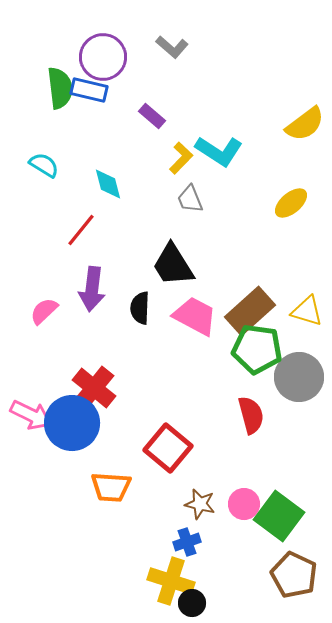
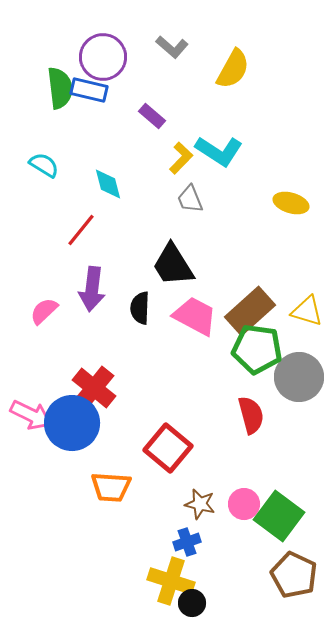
yellow semicircle: moved 72 px left, 55 px up; rotated 24 degrees counterclockwise
yellow ellipse: rotated 56 degrees clockwise
